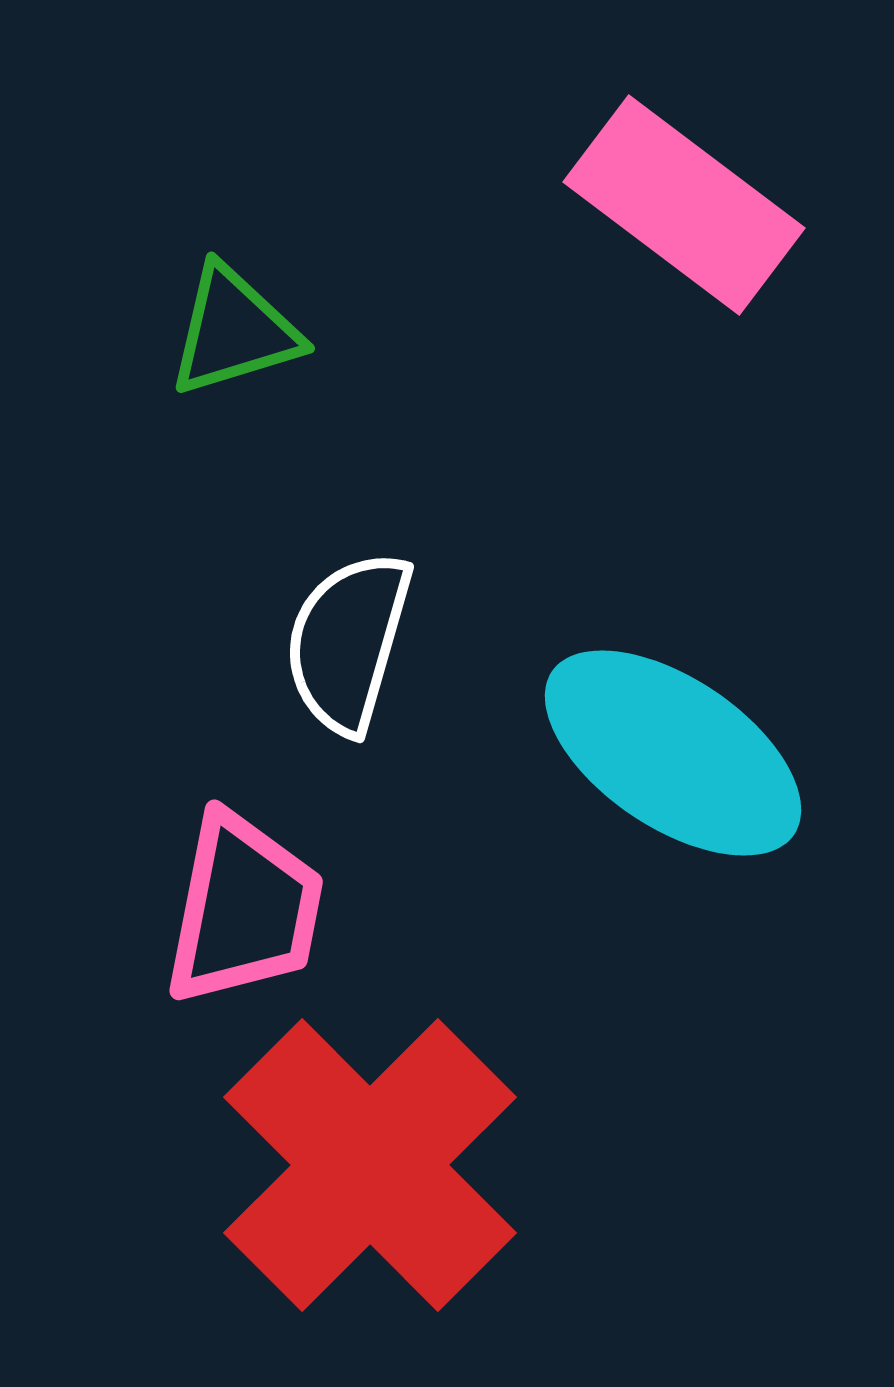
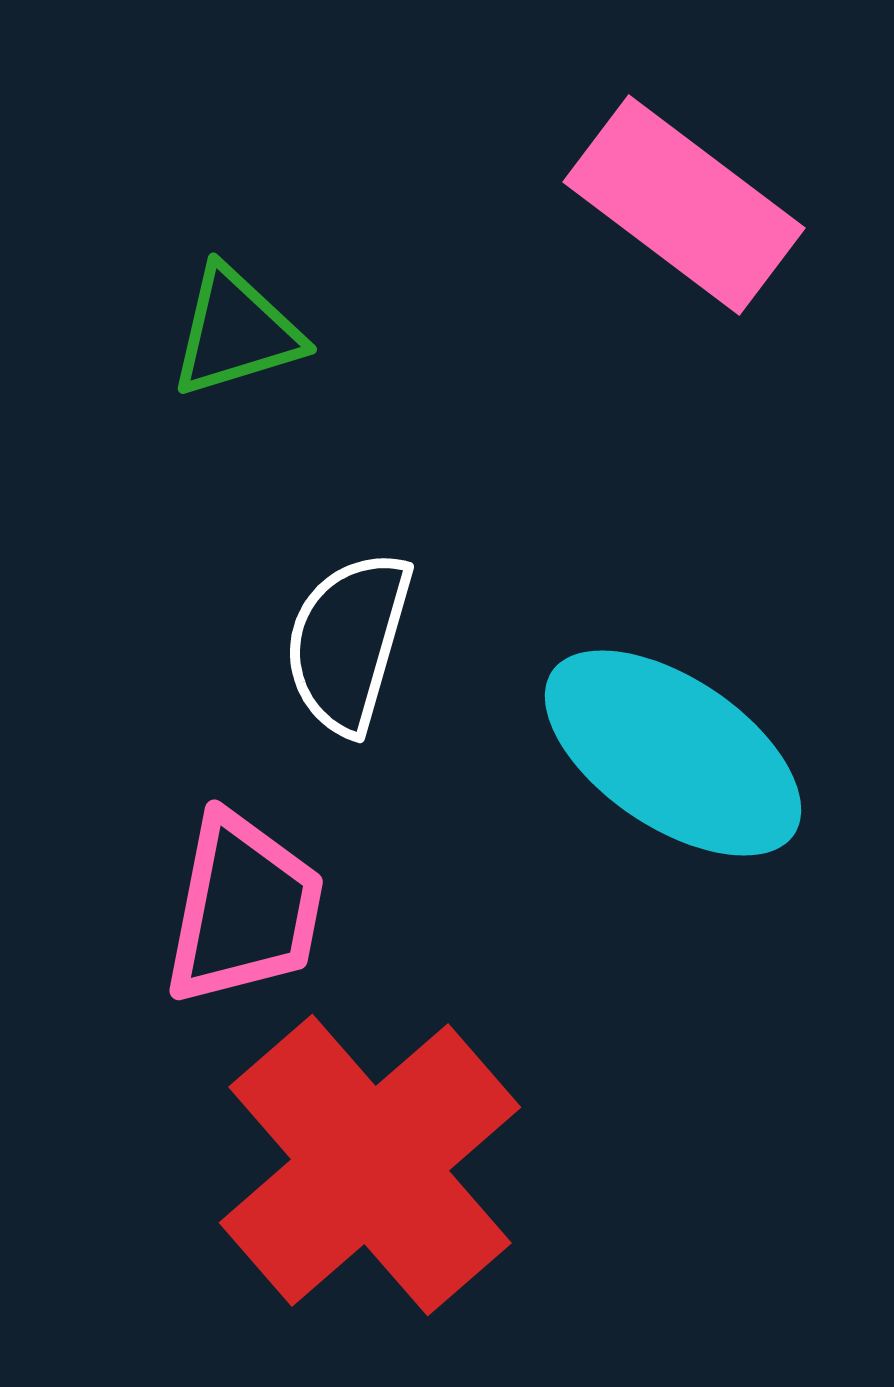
green triangle: moved 2 px right, 1 px down
red cross: rotated 4 degrees clockwise
